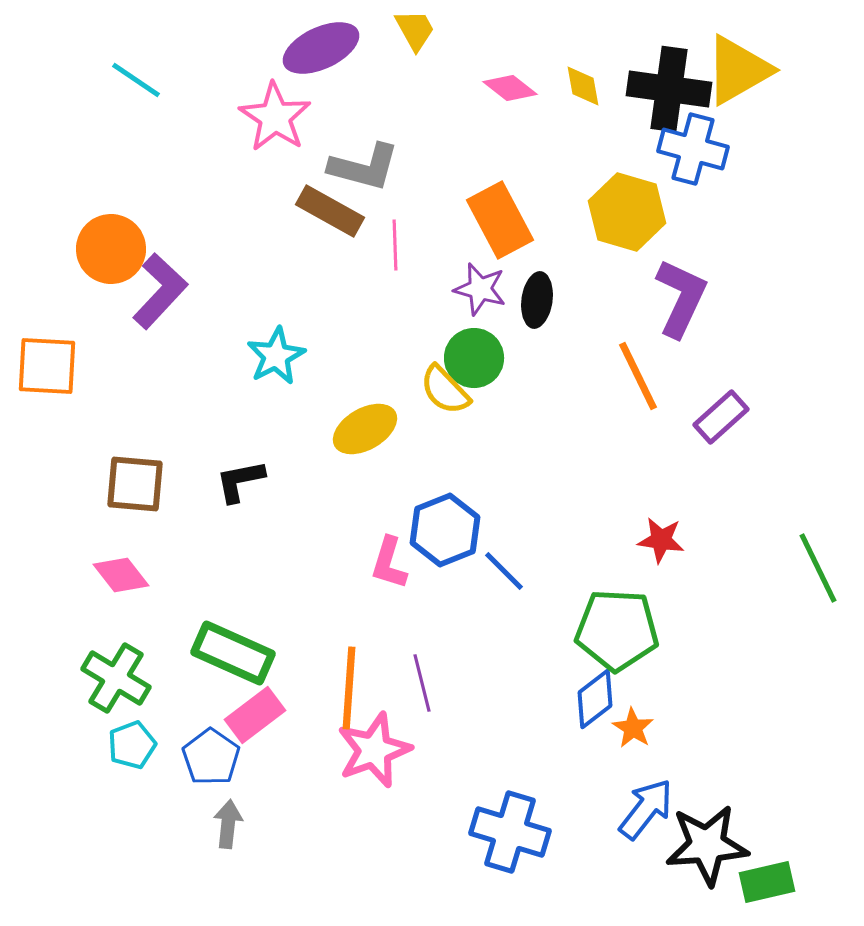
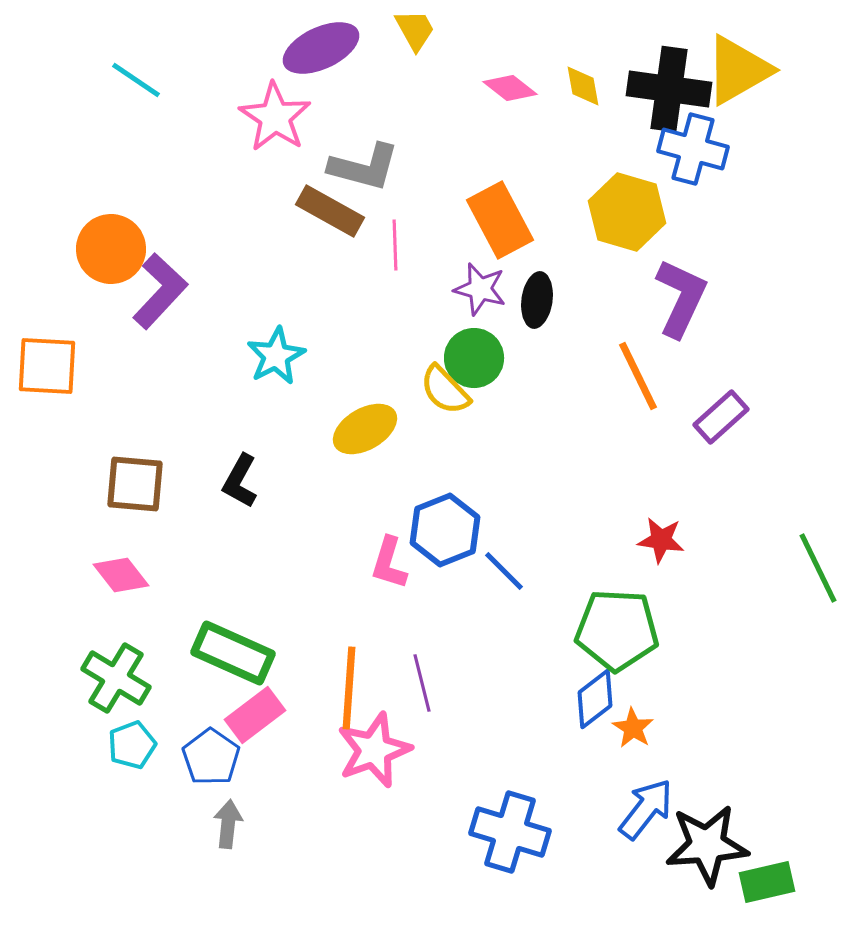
black L-shape at (240, 481): rotated 50 degrees counterclockwise
